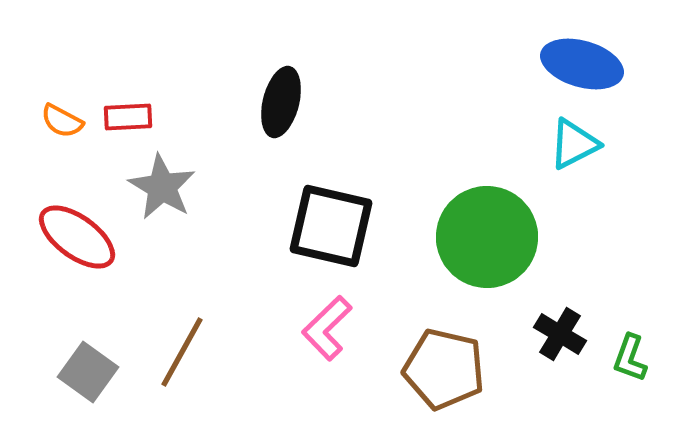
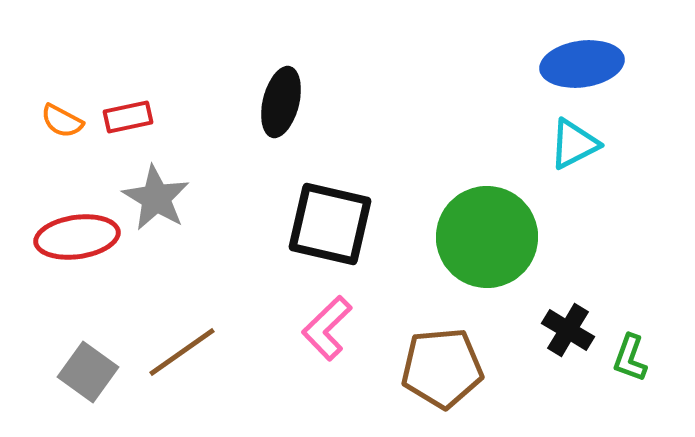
blue ellipse: rotated 24 degrees counterclockwise
red rectangle: rotated 9 degrees counterclockwise
gray star: moved 6 px left, 11 px down
black square: moved 1 px left, 2 px up
red ellipse: rotated 44 degrees counterclockwise
black cross: moved 8 px right, 4 px up
brown line: rotated 26 degrees clockwise
brown pentagon: moved 2 px left, 1 px up; rotated 18 degrees counterclockwise
